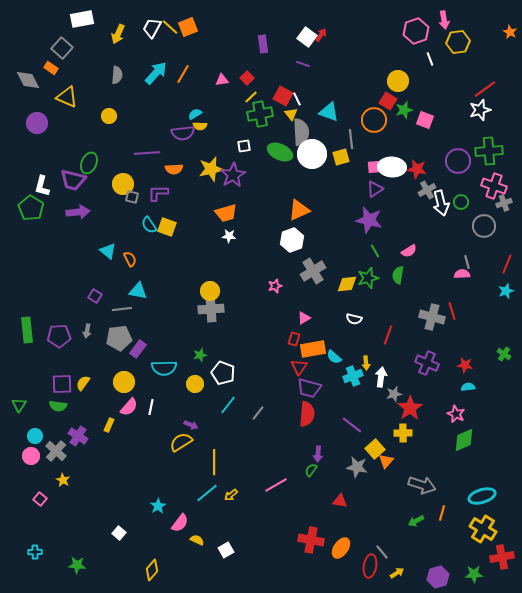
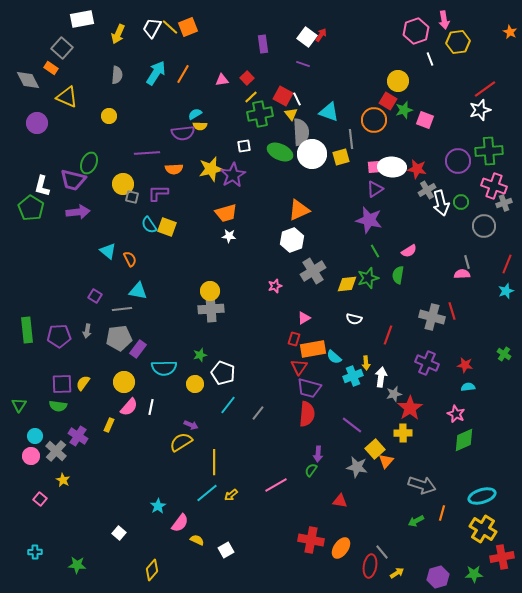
cyan arrow at (156, 73): rotated 10 degrees counterclockwise
